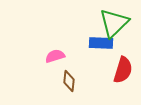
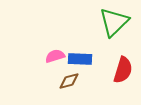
green triangle: moved 1 px up
blue rectangle: moved 21 px left, 16 px down
brown diamond: rotated 70 degrees clockwise
